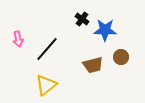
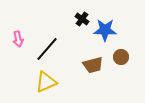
yellow triangle: moved 3 px up; rotated 15 degrees clockwise
